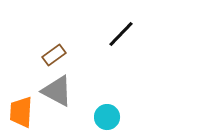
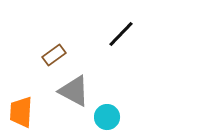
gray triangle: moved 17 px right
